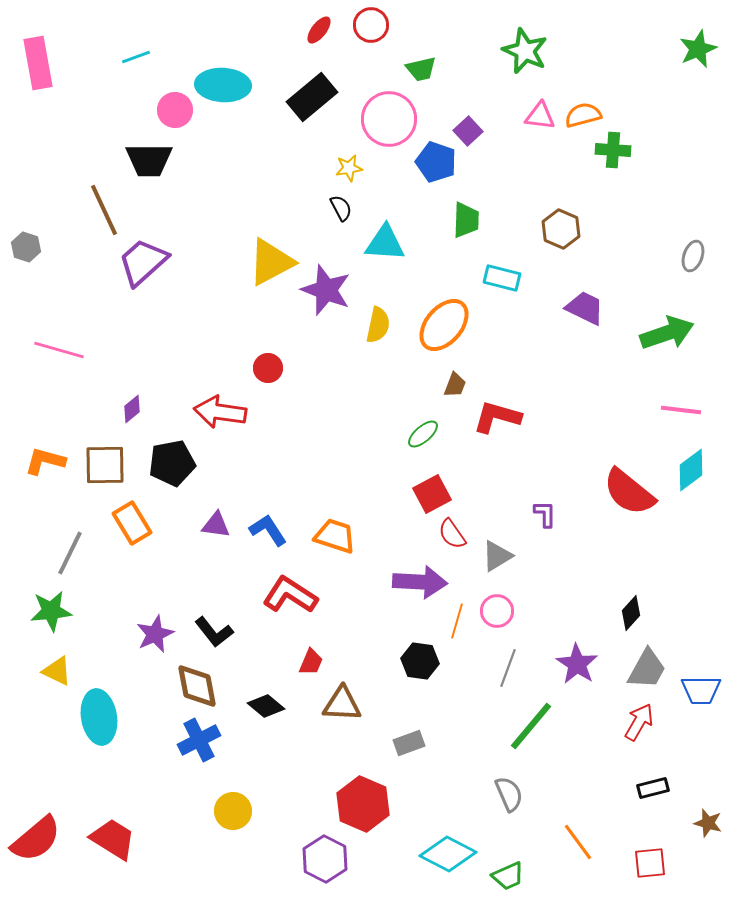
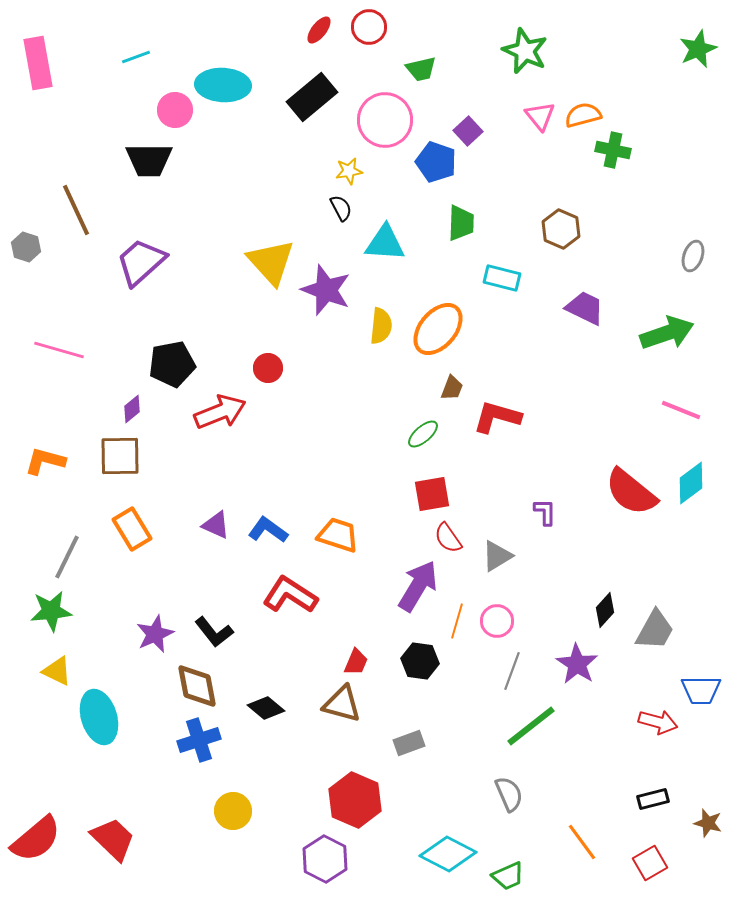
red circle at (371, 25): moved 2 px left, 2 px down
pink triangle at (540, 116): rotated 44 degrees clockwise
pink circle at (389, 119): moved 4 px left, 1 px down
green cross at (613, 150): rotated 8 degrees clockwise
yellow star at (349, 168): moved 3 px down
brown line at (104, 210): moved 28 px left
green trapezoid at (466, 220): moved 5 px left, 3 px down
purple trapezoid at (143, 262): moved 2 px left
yellow triangle at (271, 262): rotated 44 degrees counterclockwise
yellow semicircle at (378, 325): moved 3 px right, 1 px down; rotated 6 degrees counterclockwise
orange ellipse at (444, 325): moved 6 px left, 4 px down
brown trapezoid at (455, 385): moved 3 px left, 3 px down
pink line at (681, 410): rotated 15 degrees clockwise
red arrow at (220, 412): rotated 150 degrees clockwise
black pentagon at (172, 463): moved 99 px up
brown square at (105, 465): moved 15 px right, 9 px up
cyan diamond at (691, 470): moved 13 px down
red semicircle at (629, 492): moved 2 px right
red square at (432, 494): rotated 18 degrees clockwise
purple L-shape at (545, 514): moved 2 px up
orange rectangle at (132, 523): moved 6 px down
purple triangle at (216, 525): rotated 16 degrees clockwise
blue L-shape at (268, 530): rotated 21 degrees counterclockwise
red semicircle at (452, 534): moved 4 px left, 4 px down
orange trapezoid at (335, 536): moved 3 px right, 1 px up
gray line at (70, 553): moved 3 px left, 4 px down
purple arrow at (420, 582): moved 2 px left, 4 px down; rotated 62 degrees counterclockwise
pink circle at (497, 611): moved 10 px down
black diamond at (631, 613): moved 26 px left, 3 px up
red trapezoid at (311, 662): moved 45 px right
gray line at (508, 668): moved 4 px right, 3 px down
gray trapezoid at (647, 669): moved 8 px right, 39 px up
brown triangle at (342, 704): rotated 12 degrees clockwise
black diamond at (266, 706): moved 2 px down
cyan ellipse at (99, 717): rotated 8 degrees counterclockwise
red arrow at (639, 722): moved 19 px right; rotated 75 degrees clockwise
green line at (531, 726): rotated 12 degrees clockwise
blue cross at (199, 740): rotated 9 degrees clockwise
black rectangle at (653, 788): moved 11 px down
red hexagon at (363, 804): moved 8 px left, 4 px up
red trapezoid at (113, 839): rotated 12 degrees clockwise
orange line at (578, 842): moved 4 px right
red square at (650, 863): rotated 24 degrees counterclockwise
